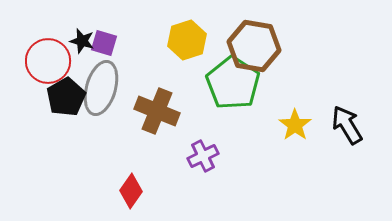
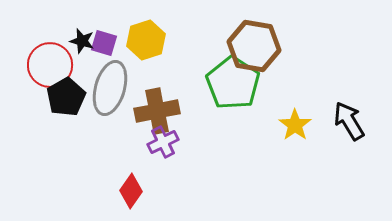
yellow hexagon: moved 41 px left
red circle: moved 2 px right, 4 px down
gray ellipse: moved 9 px right
brown cross: rotated 33 degrees counterclockwise
black arrow: moved 2 px right, 4 px up
purple cross: moved 40 px left, 14 px up
